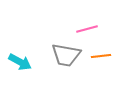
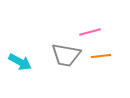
pink line: moved 3 px right, 3 px down
